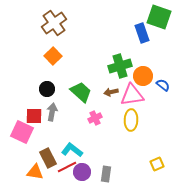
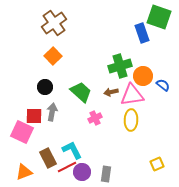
black circle: moved 2 px left, 2 px up
cyan L-shape: rotated 25 degrees clockwise
orange triangle: moved 11 px left; rotated 30 degrees counterclockwise
